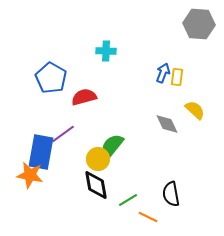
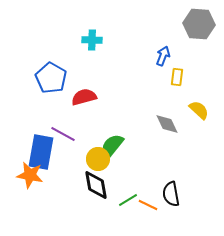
cyan cross: moved 14 px left, 11 px up
blue arrow: moved 17 px up
yellow semicircle: moved 4 px right
purple line: rotated 65 degrees clockwise
orange line: moved 12 px up
